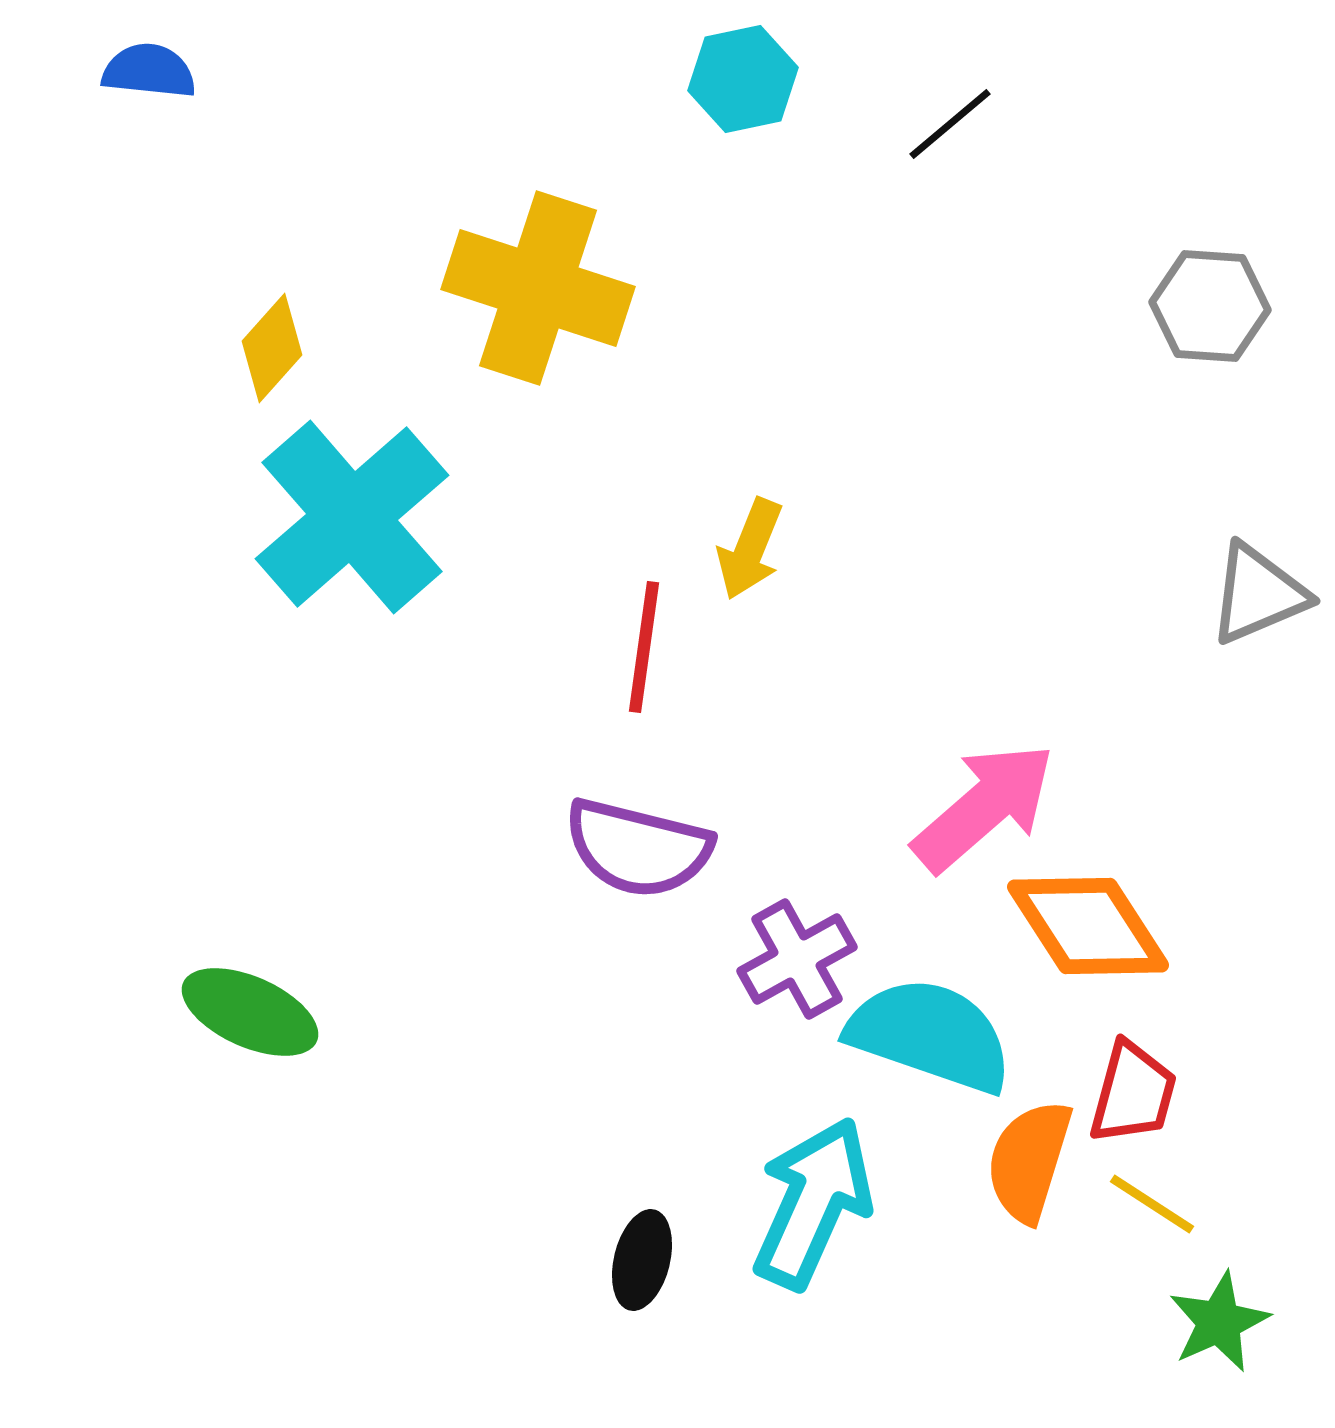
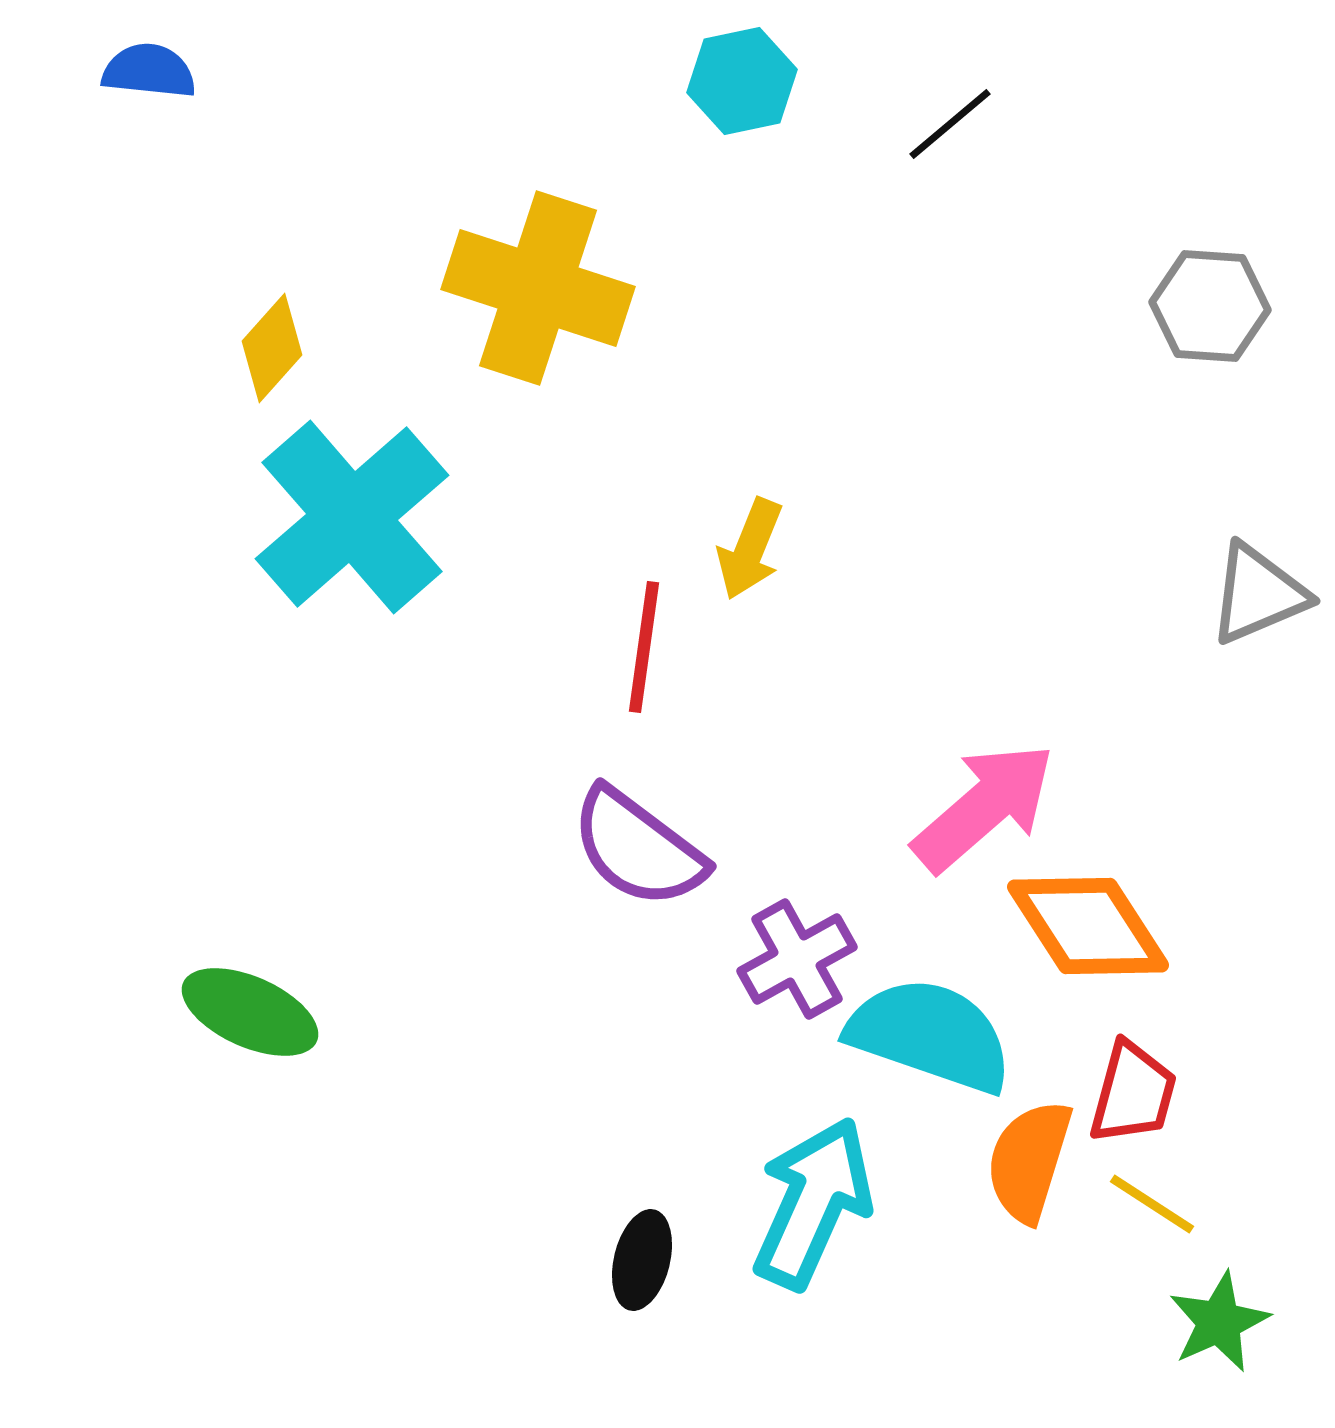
cyan hexagon: moved 1 px left, 2 px down
purple semicircle: rotated 23 degrees clockwise
